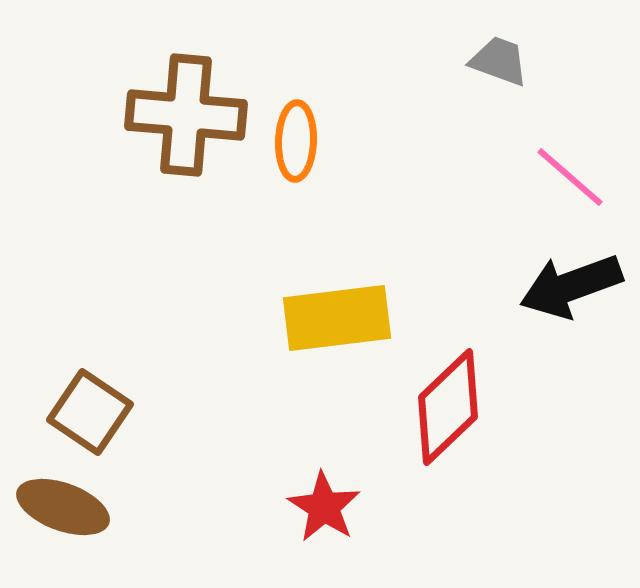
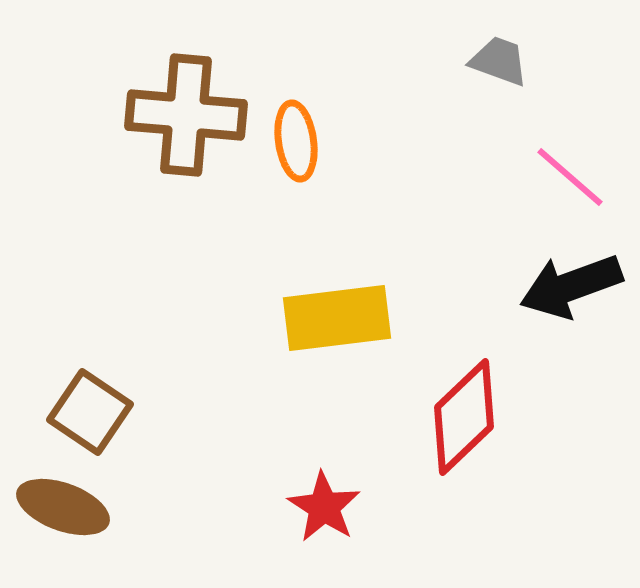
orange ellipse: rotated 10 degrees counterclockwise
red diamond: moved 16 px right, 10 px down
